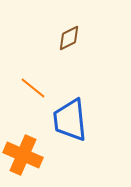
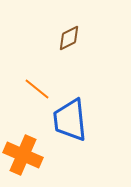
orange line: moved 4 px right, 1 px down
